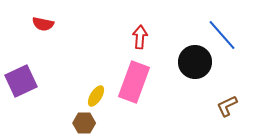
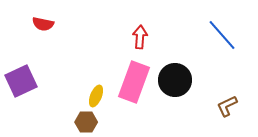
black circle: moved 20 px left, 18 px down
yellow ellipse: rotated 10 degrees counterclockwise
brown hexagon: moved 2 px right, 1 px up
